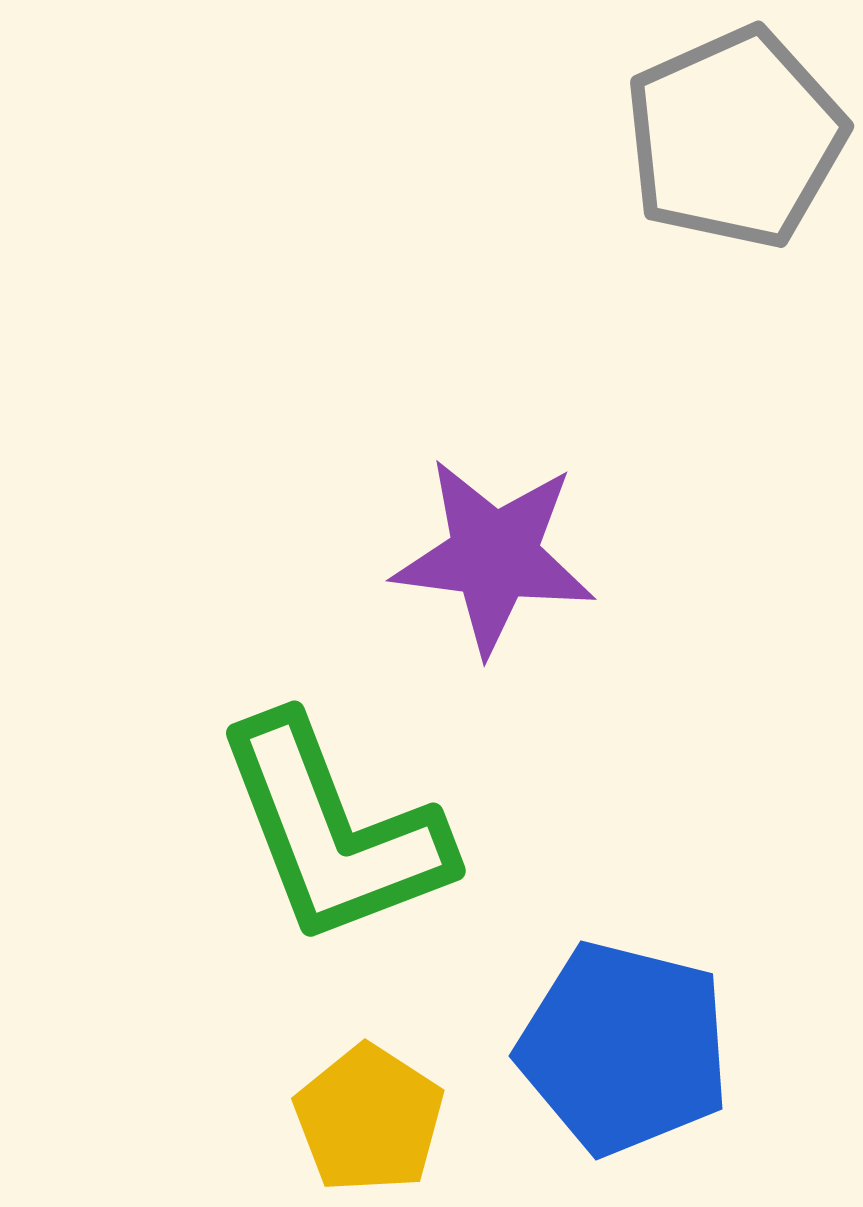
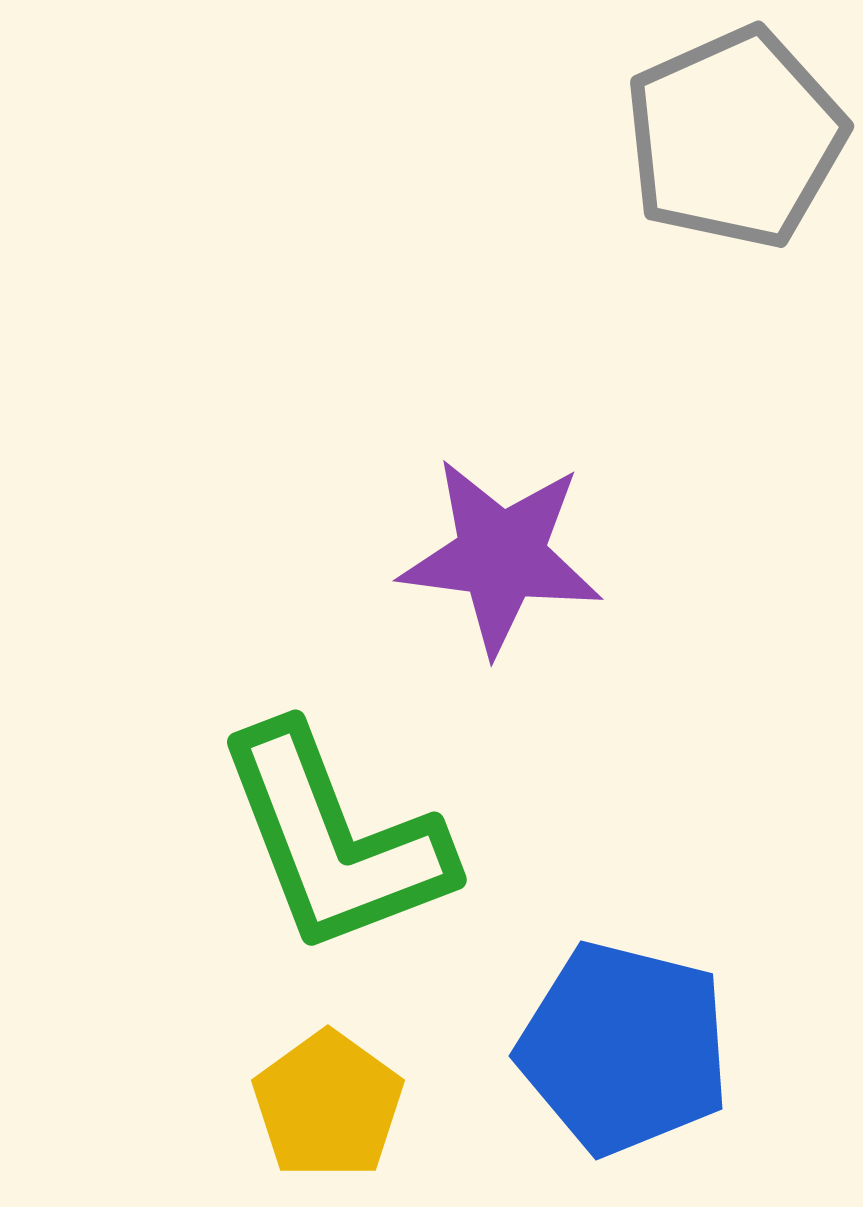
purple star: moved 7 px right
green L-shape: moved 1 px right, 9 px down
yellow pentagon: moved 41 px left, 14 px up; rotated 3 degrees clockwise
